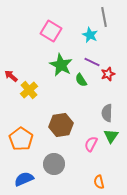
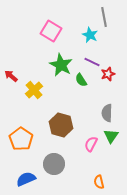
yellow cross: moved 5 px right
brown hexagon: rotated 25 degrees clockwise
blue semicircle: moved 2 px right
